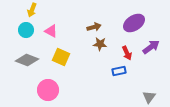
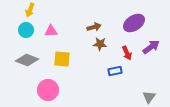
yellow arrow: moved 2 px left
pink triangle: rotated 32 degrees counterclockwise
yellow square: moved 1 px right, 2 px down; rotated 18 degrees counterclockwise
blue rectangle: moved 4 px left
